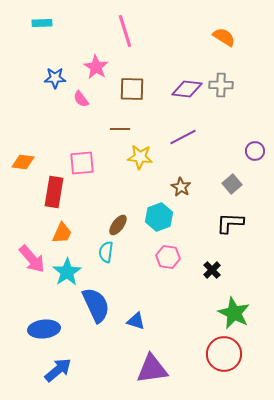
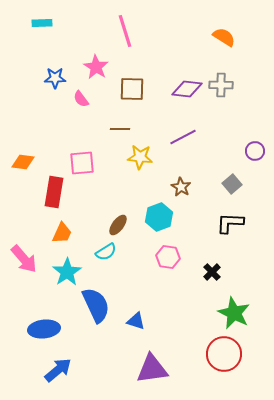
cyan semicircle: rotated 130 degrees counterclockwise
pink arrow: moved 8 px left
black cross: moved 2 px down
